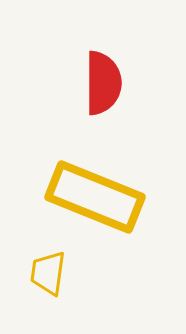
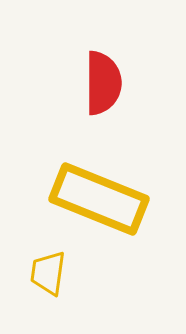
yellow rectangle: moved 4 px right, 2 px down
